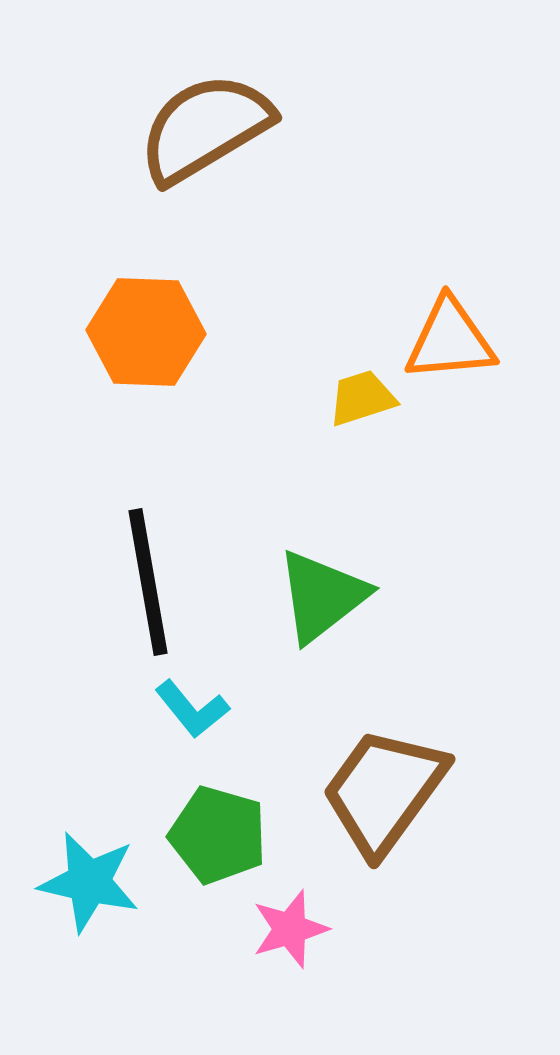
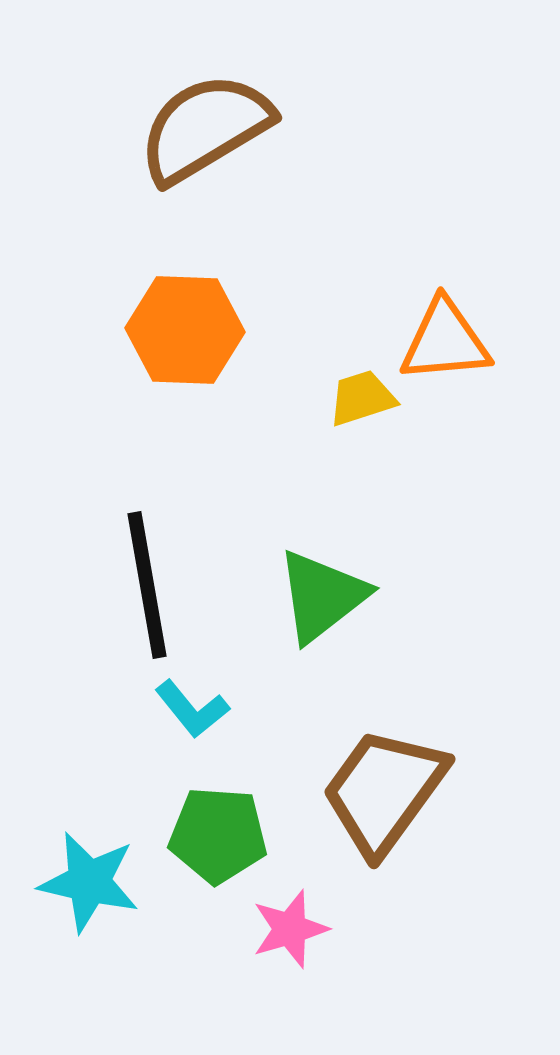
orange hexagon: moved 39 px right, 2 px up
orange triangle: moved 5 px left, 1 px down
black line: moved 1 px left, 3 px down
green pentagon: rotated 12 degrees counterclockwise
